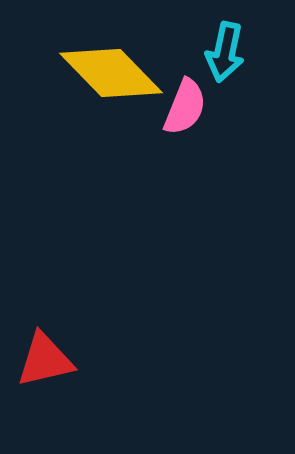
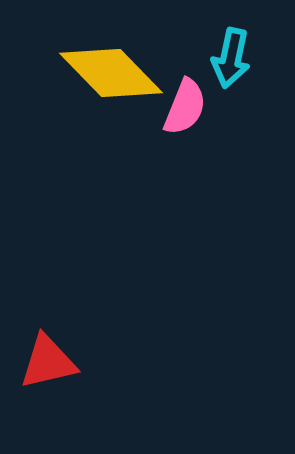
cyan arrow: moved 6 px right, 6 px down
red triangle: moved 3 px right, 2 px down
